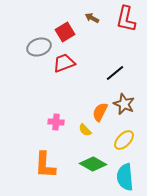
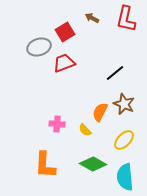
pink cross: moved 1 px right, 2 px down
